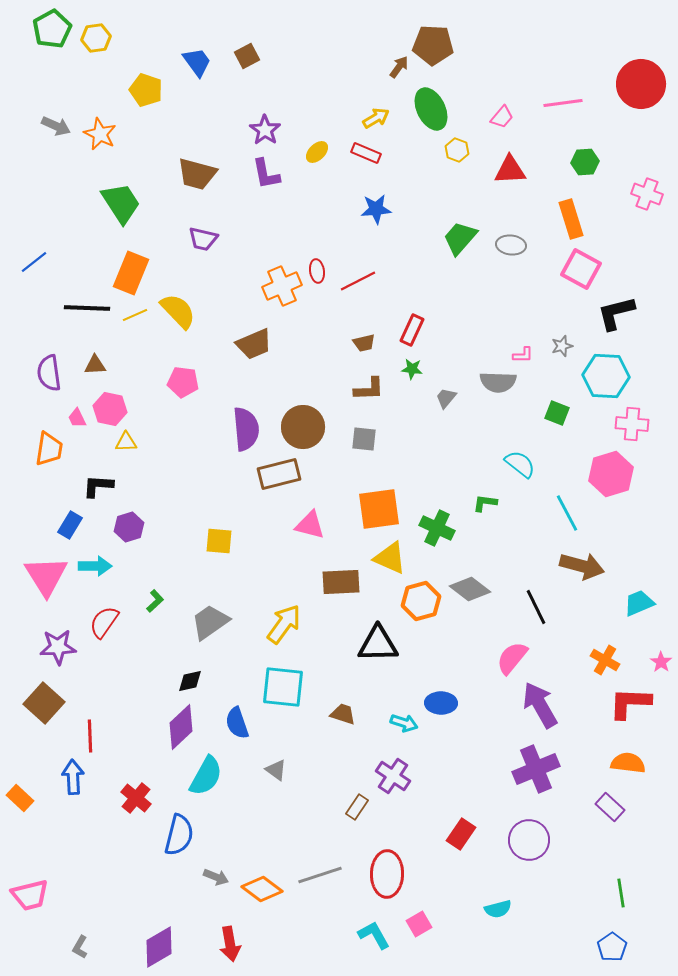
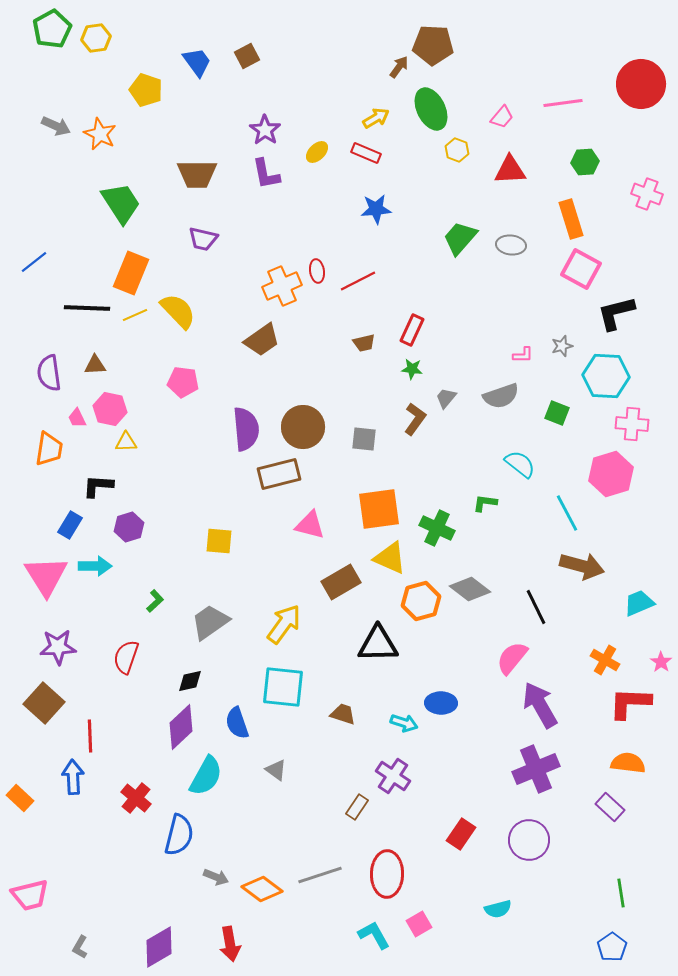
brown trapezoid at (197, 174): rotated 15 degrees counterclockwise
brown trapezoid at (254, 344): moved 8 px right, 4 px up; rotated 12 degrees counterclockwise
gray semicircle at (498, 382): moved 3 px right, 14 px down; rotated 21 degrees counterclockwise
brown L-shape at (369, 389): moved 46 px right, 30 px down; rotated 52 degrees counterclockwise
brown rectangle at (341, 582): rotated 27 degrees counterclockwise
red semicircle at (104, 622): moved 22 px right, 35 px down; rotated 16 degrees counterclockwise
